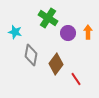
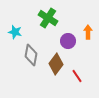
purple circle: moved 8 px down
red line: moved 1 px right, 3 px up
